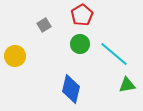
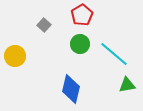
gray square: rotated 16 degrees counterclockwise
